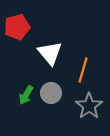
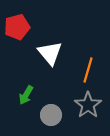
orange line: moved 5 px right
gray circle: moved 22 px down
gray star: moved 1 px left, 1 px up
